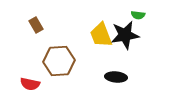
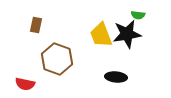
brown rectangle: rotated 42 degrees clockwise
black star: moved 2 px right, 1 px up
brown hexagon: moved 2 px left, 2 px up; rotated 24 degrees clockwise
red semicircle: moved 5 px left
